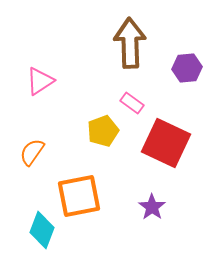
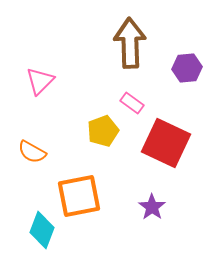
pink triangle: rotated 12 degrees counterclockwise
orange semicircle: rotated 96 degrees counterclockwise
